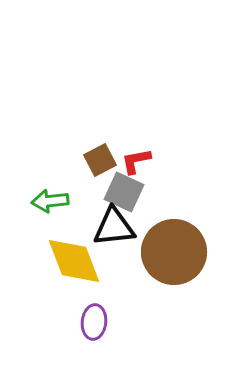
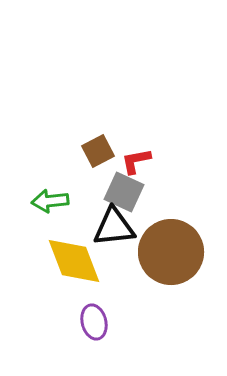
brown square: moved 2 px left, 9 px up
brown circle: moved 3 px left
purple ellipse: rotated 20 degrees counterclockwise
